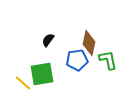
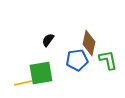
green square: moved 1 px left, 1 px up
yellow line: rotated 54 degrees counterclockwise
